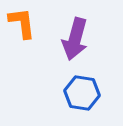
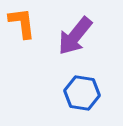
purple arrow: moved 3 px up; rotated 24 degrees clockwise
